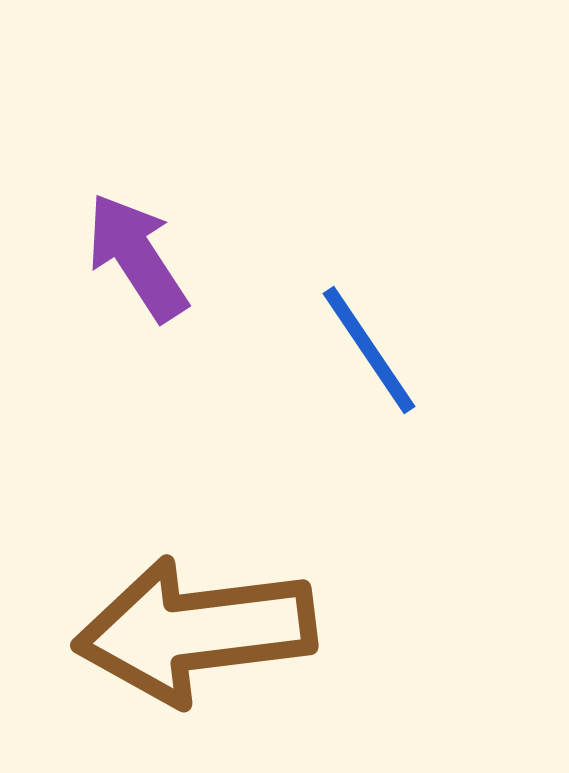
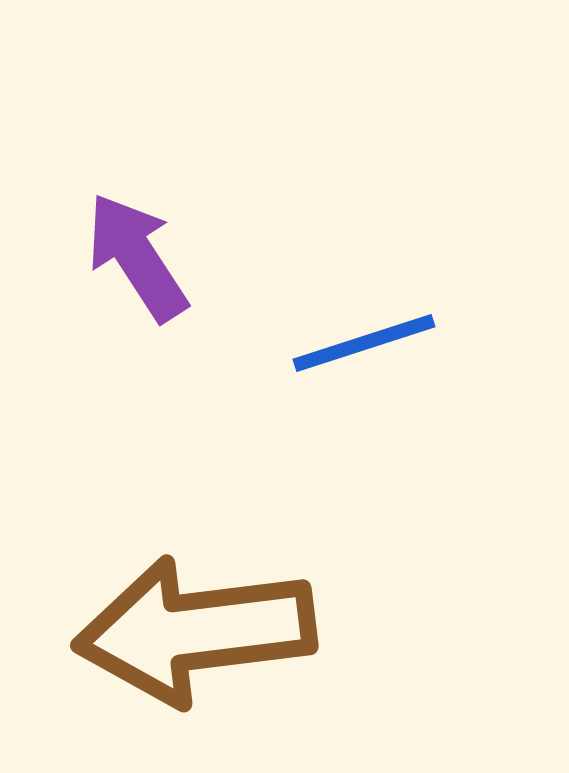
blue line: moved 5 px left, 7 px up; rotated 74 degrees counterclockwise
